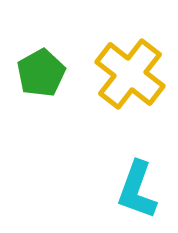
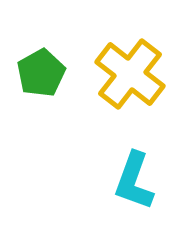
cyan L-shape: moved 3 px left, 9 px up
